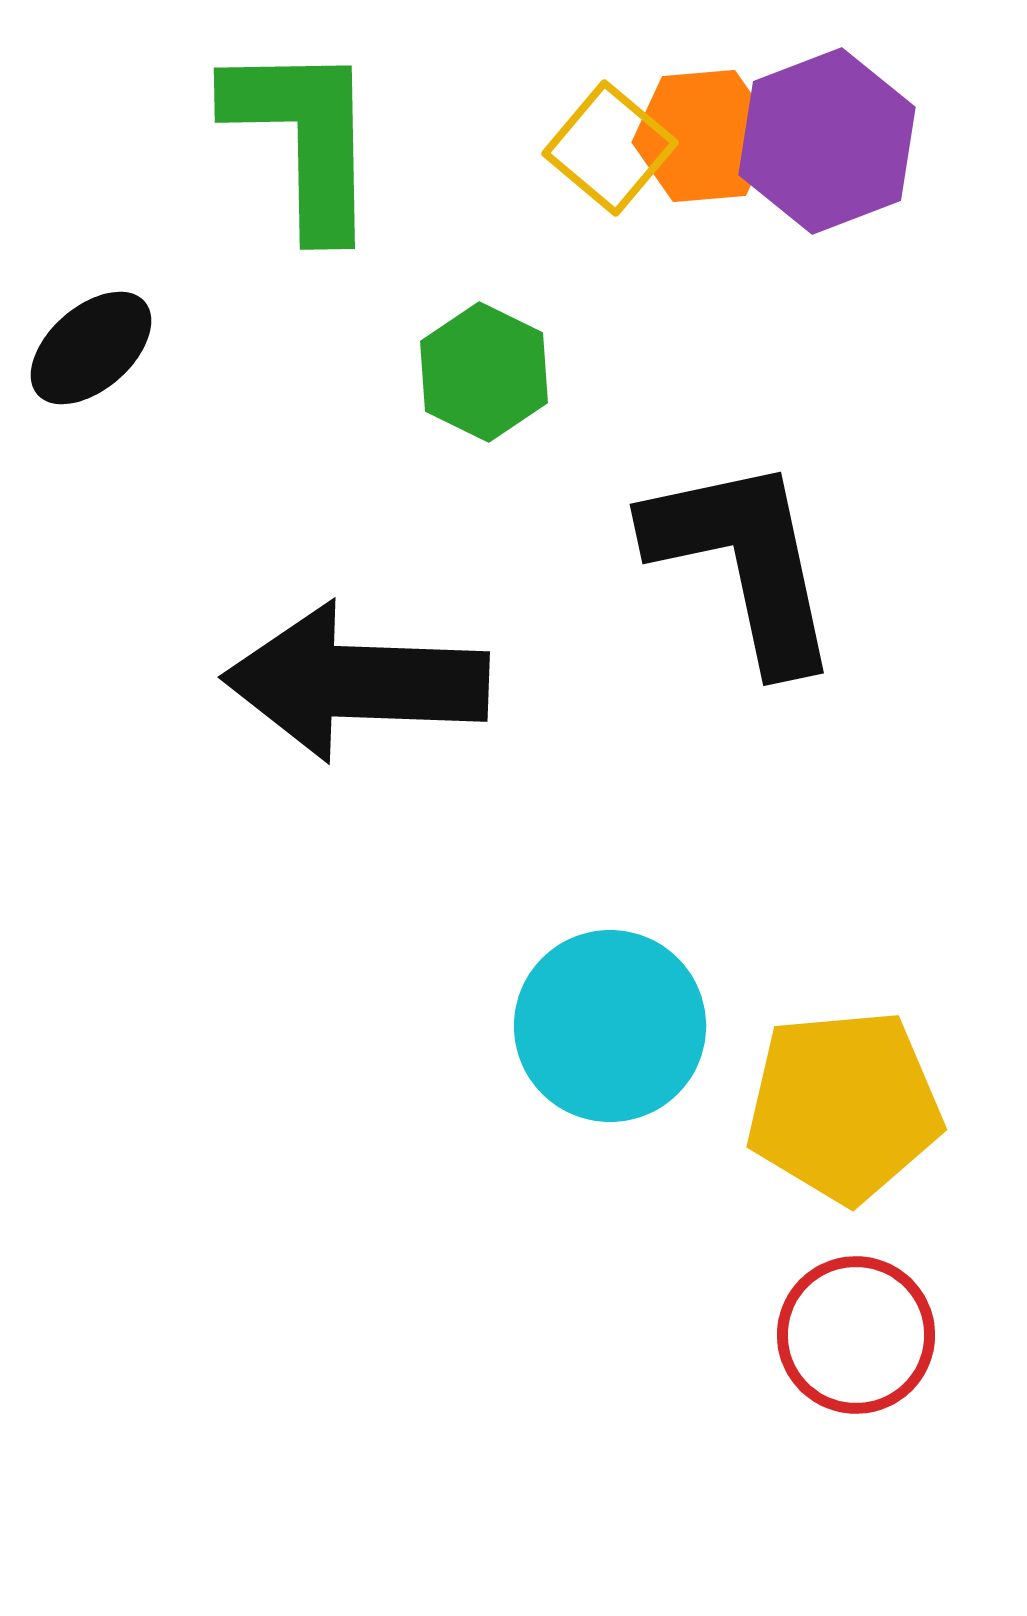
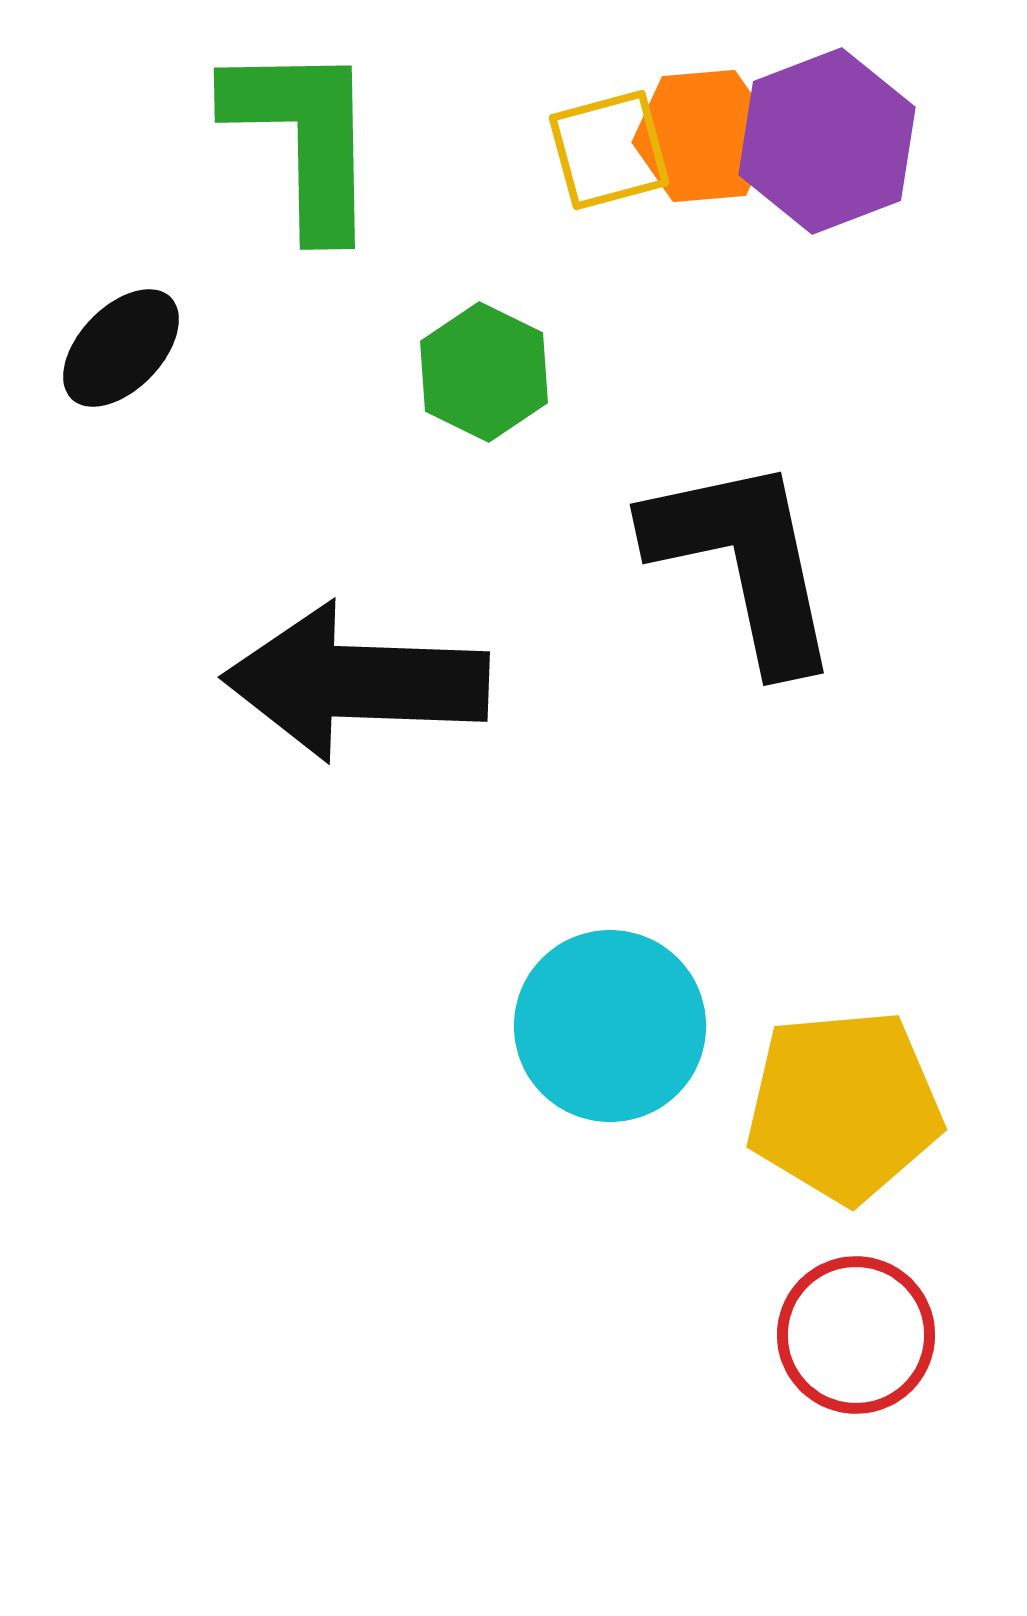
yellow square: moved 1 px left, 2 px down; rotated 35 degrees clockwise
black ellipse: moved 30 px right; rotated 5 degrees counterclockwise
